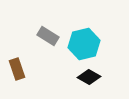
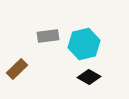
gray rectangle: rotated 40 degrees counterclockwise
brown rectangle: rotated 65 degrees clockwise
